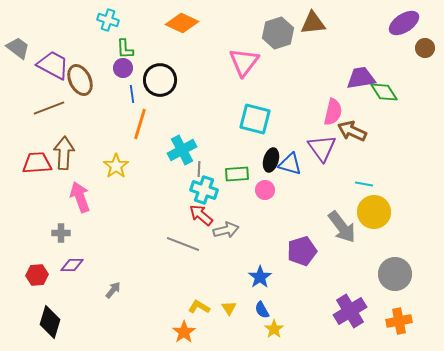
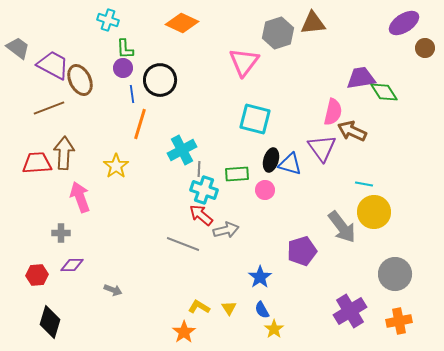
gray arrow at (113, 290): rotated 72 degrees clockwise
